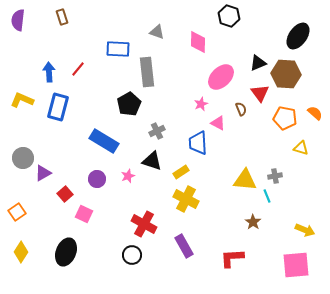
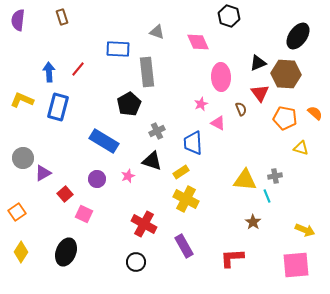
pink diamond at (198, 42): rotated 25 degrees counterclockwise
pink ellipse at (221, 77): rotated 48 degrees counterclockwise
blue trapezoid at (198, 143): moved 5 px left
black circle at (132, 255): moved 4 px right, 7 px down
